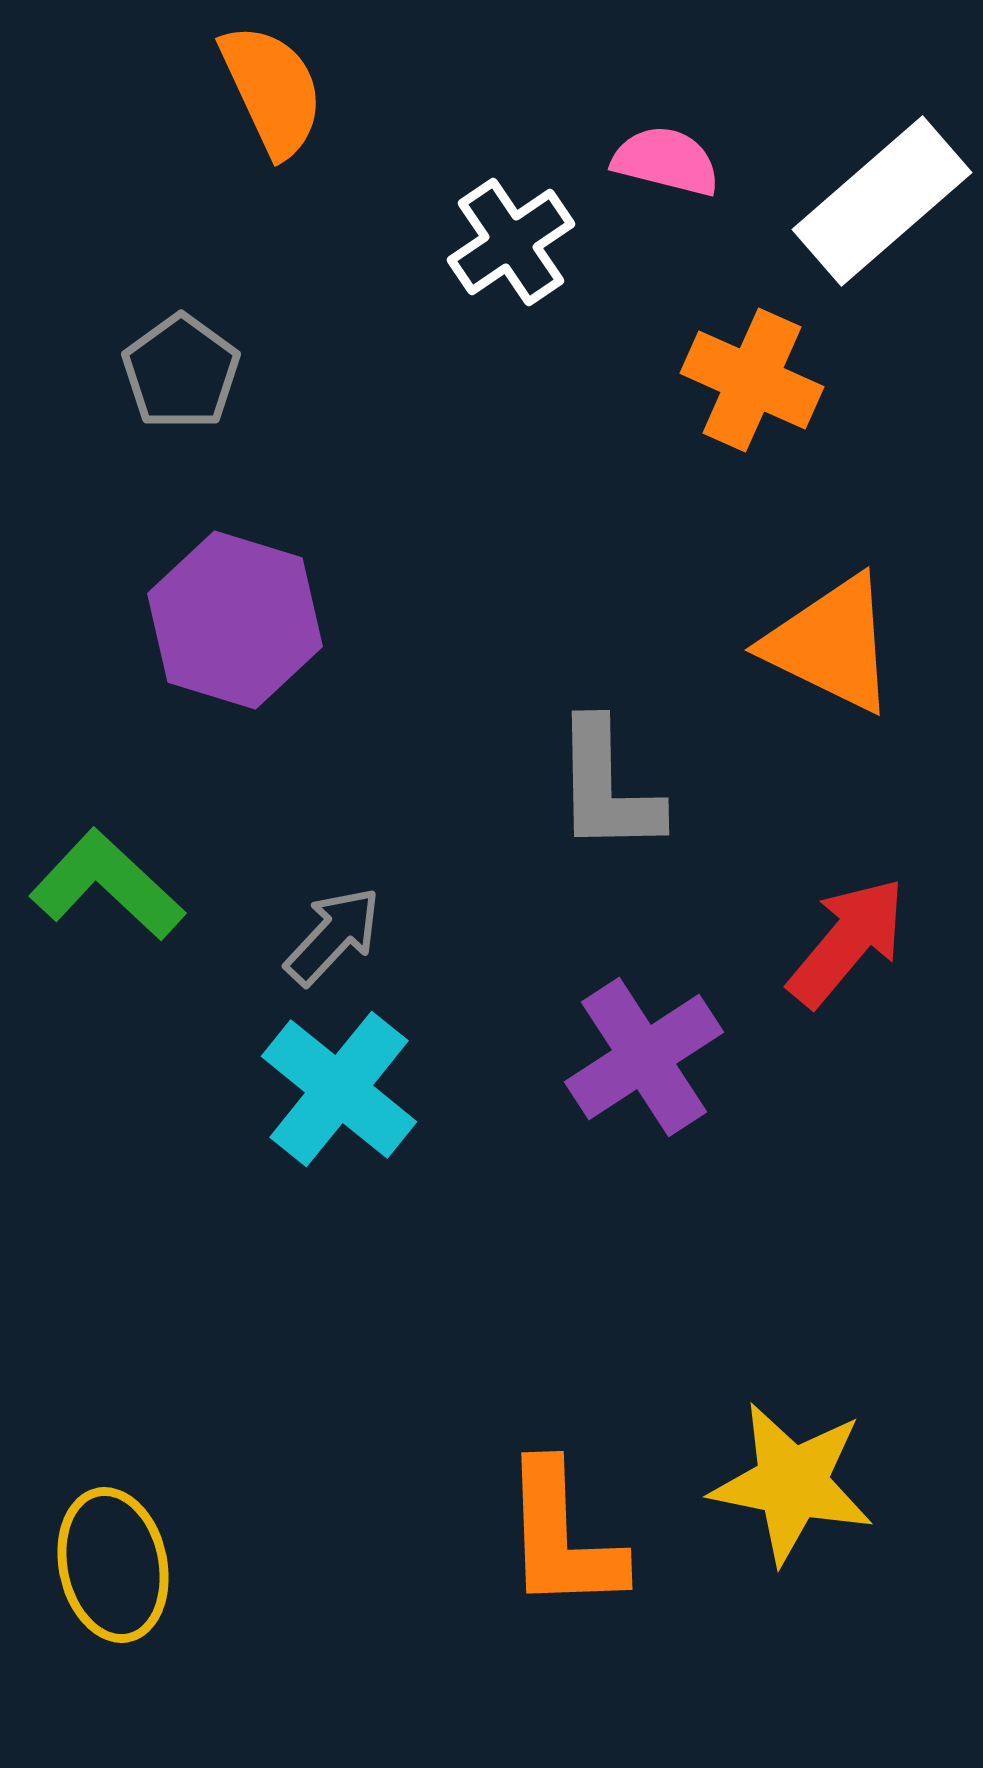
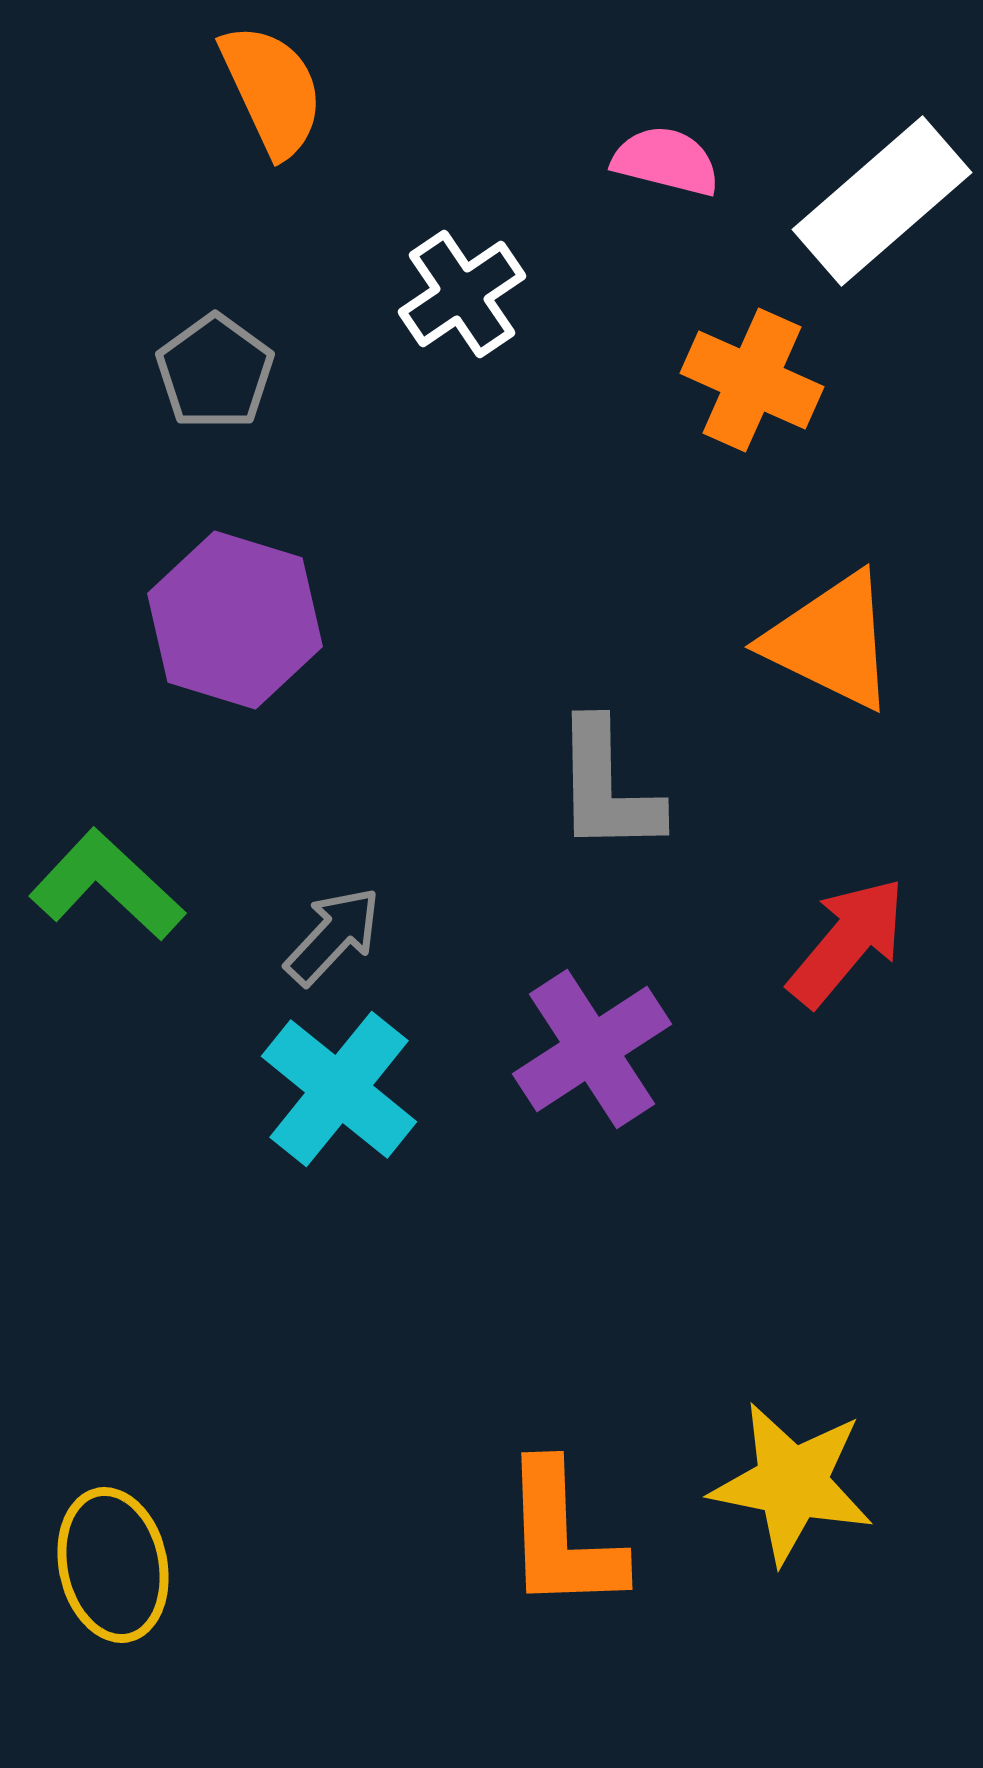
white cross: moved 49 px left, 52 px down
gray pentagon: moved 34 px right
orange triangle: moved 3 px up
purple cross: moved 52 px left, 8 px up
